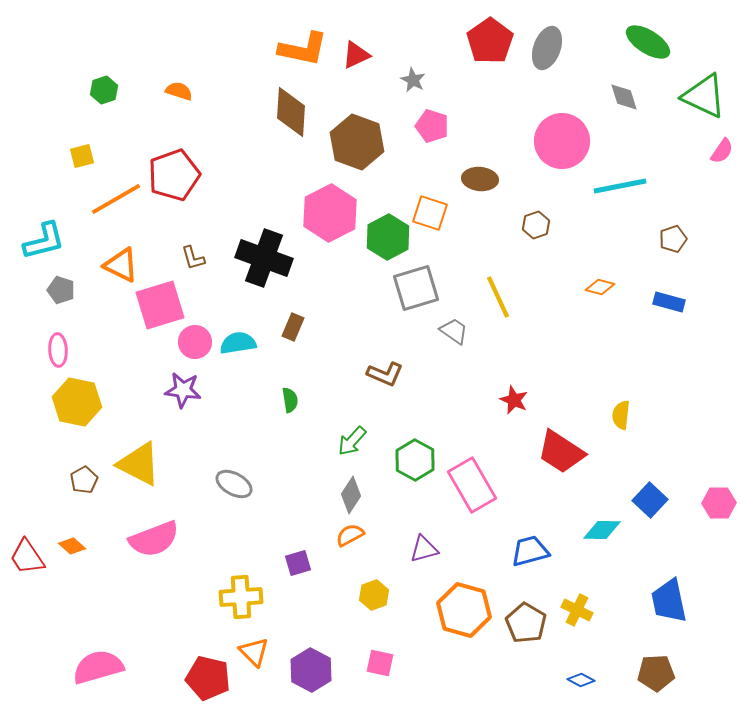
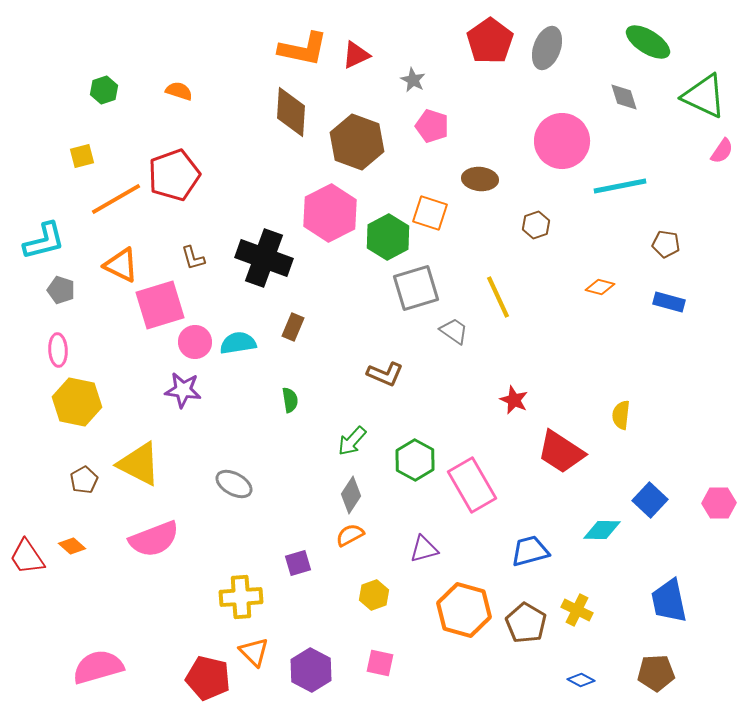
brown pentagon at (673, 239): moved 7 px left, 5 px down; rotated 28 degrees clockwise
